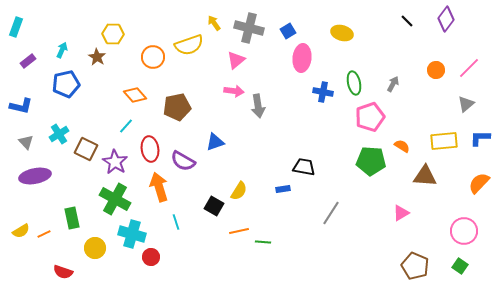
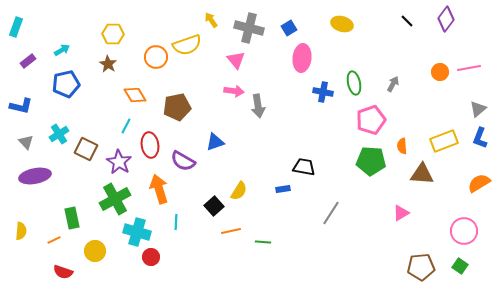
yellow arrow at (214, 23): moved 3 px left, 3 px up
blue square at (288, 31): moved 1 px right, 3 px up
yellow ellipse at (342, 33): moved 9 px up
yellow semicircle at (189, 45): moved 2 px left
cyan arrow at (62, 50): rotated 35 degrees clockwise
brown star at (97, 57): moved 11 px right, 7 px down
orange circle at (153, 57): moved 3 px right
pink triangle at (236, 60): rotated 30 degrees counterclockwise
pink line at (469, 68): rotated 35 degrees clockwise
orange circle at (436, 70): moved 4 px right, 2 px down
orange diamond at (135, 95): rotated 10 degrees clockwise
gray triangle at (466, 104): moved 12 px right, 5 px down
pink pentagon at (370, 117): moved 1 px right, 3 px down
cyan line at (126, 126): rotated 14 degrees counterclockwise
blue L-shape at (480, 138): rotated 70 degrees counterclockwise
yellow rectangle at (444, 141): rotated 16 degrees counterclockwise
orange semicircle at (402, 146): rotated 126 degrees counterclockwise
red ellipse at (150, 149): moved 4 px up
purple star at (115, 162): moved 4 px right
brown triangle at (425, 176): moved 3 px left, 2 px up
orange semicircle at (479, 183): rotated 15 degrees clockwise
orange arrow at (159, 187): moved 2 px down
green cross at (115, 199): rotated 32 degrees clockwise
black square at (214, 206): rotated 18 degrees clockwise
cyan line at (176, 222): rotated 21 degrees clockwise
yellow semicircle at (21, 231): rotated 54 degrees counterclockwise
orange line at (239, 231): moved 8 px left
orange line at (44, 234): moved 10 px right, 6 px down
cyan cross at (132, 234): moved 5 px right, 2 px up
yellow circle at (95, 248): moved 3 px down
brown pentagon at (415, 266): moved 6 px right, 1 px down; rotated 28 degrees counterclockwise
